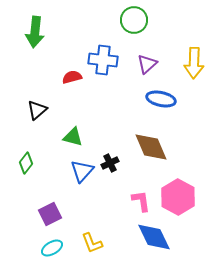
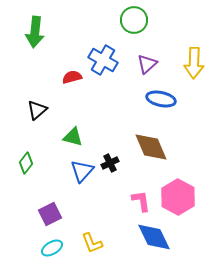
blue cross: rotated 24 degrees clockwise
